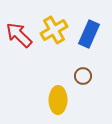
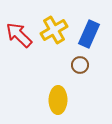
brown circle: moved 3 px left, 11 px up
